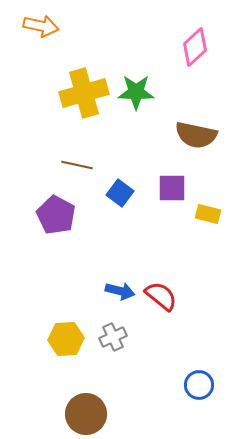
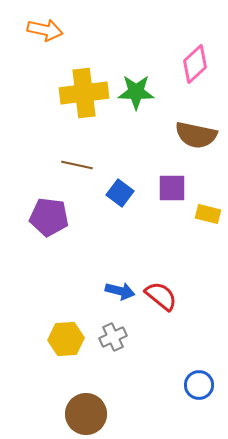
orange arrow: moved 4 px right, 4 px down
pink diamond: moved 17 px down
yellow cross: rotated 9 degrees clockwise
purple pentagon: moved 7 px left, 2 px down; rotated 21 degrees counterclockwise
